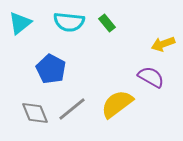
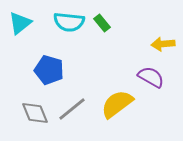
green rectangle: moved 5 px left
yellow arrow: rotated 15 degrees clockwise
blue pentagon: moved 2 px left, 1 px down; rotated 12 degrees counterclockwise
